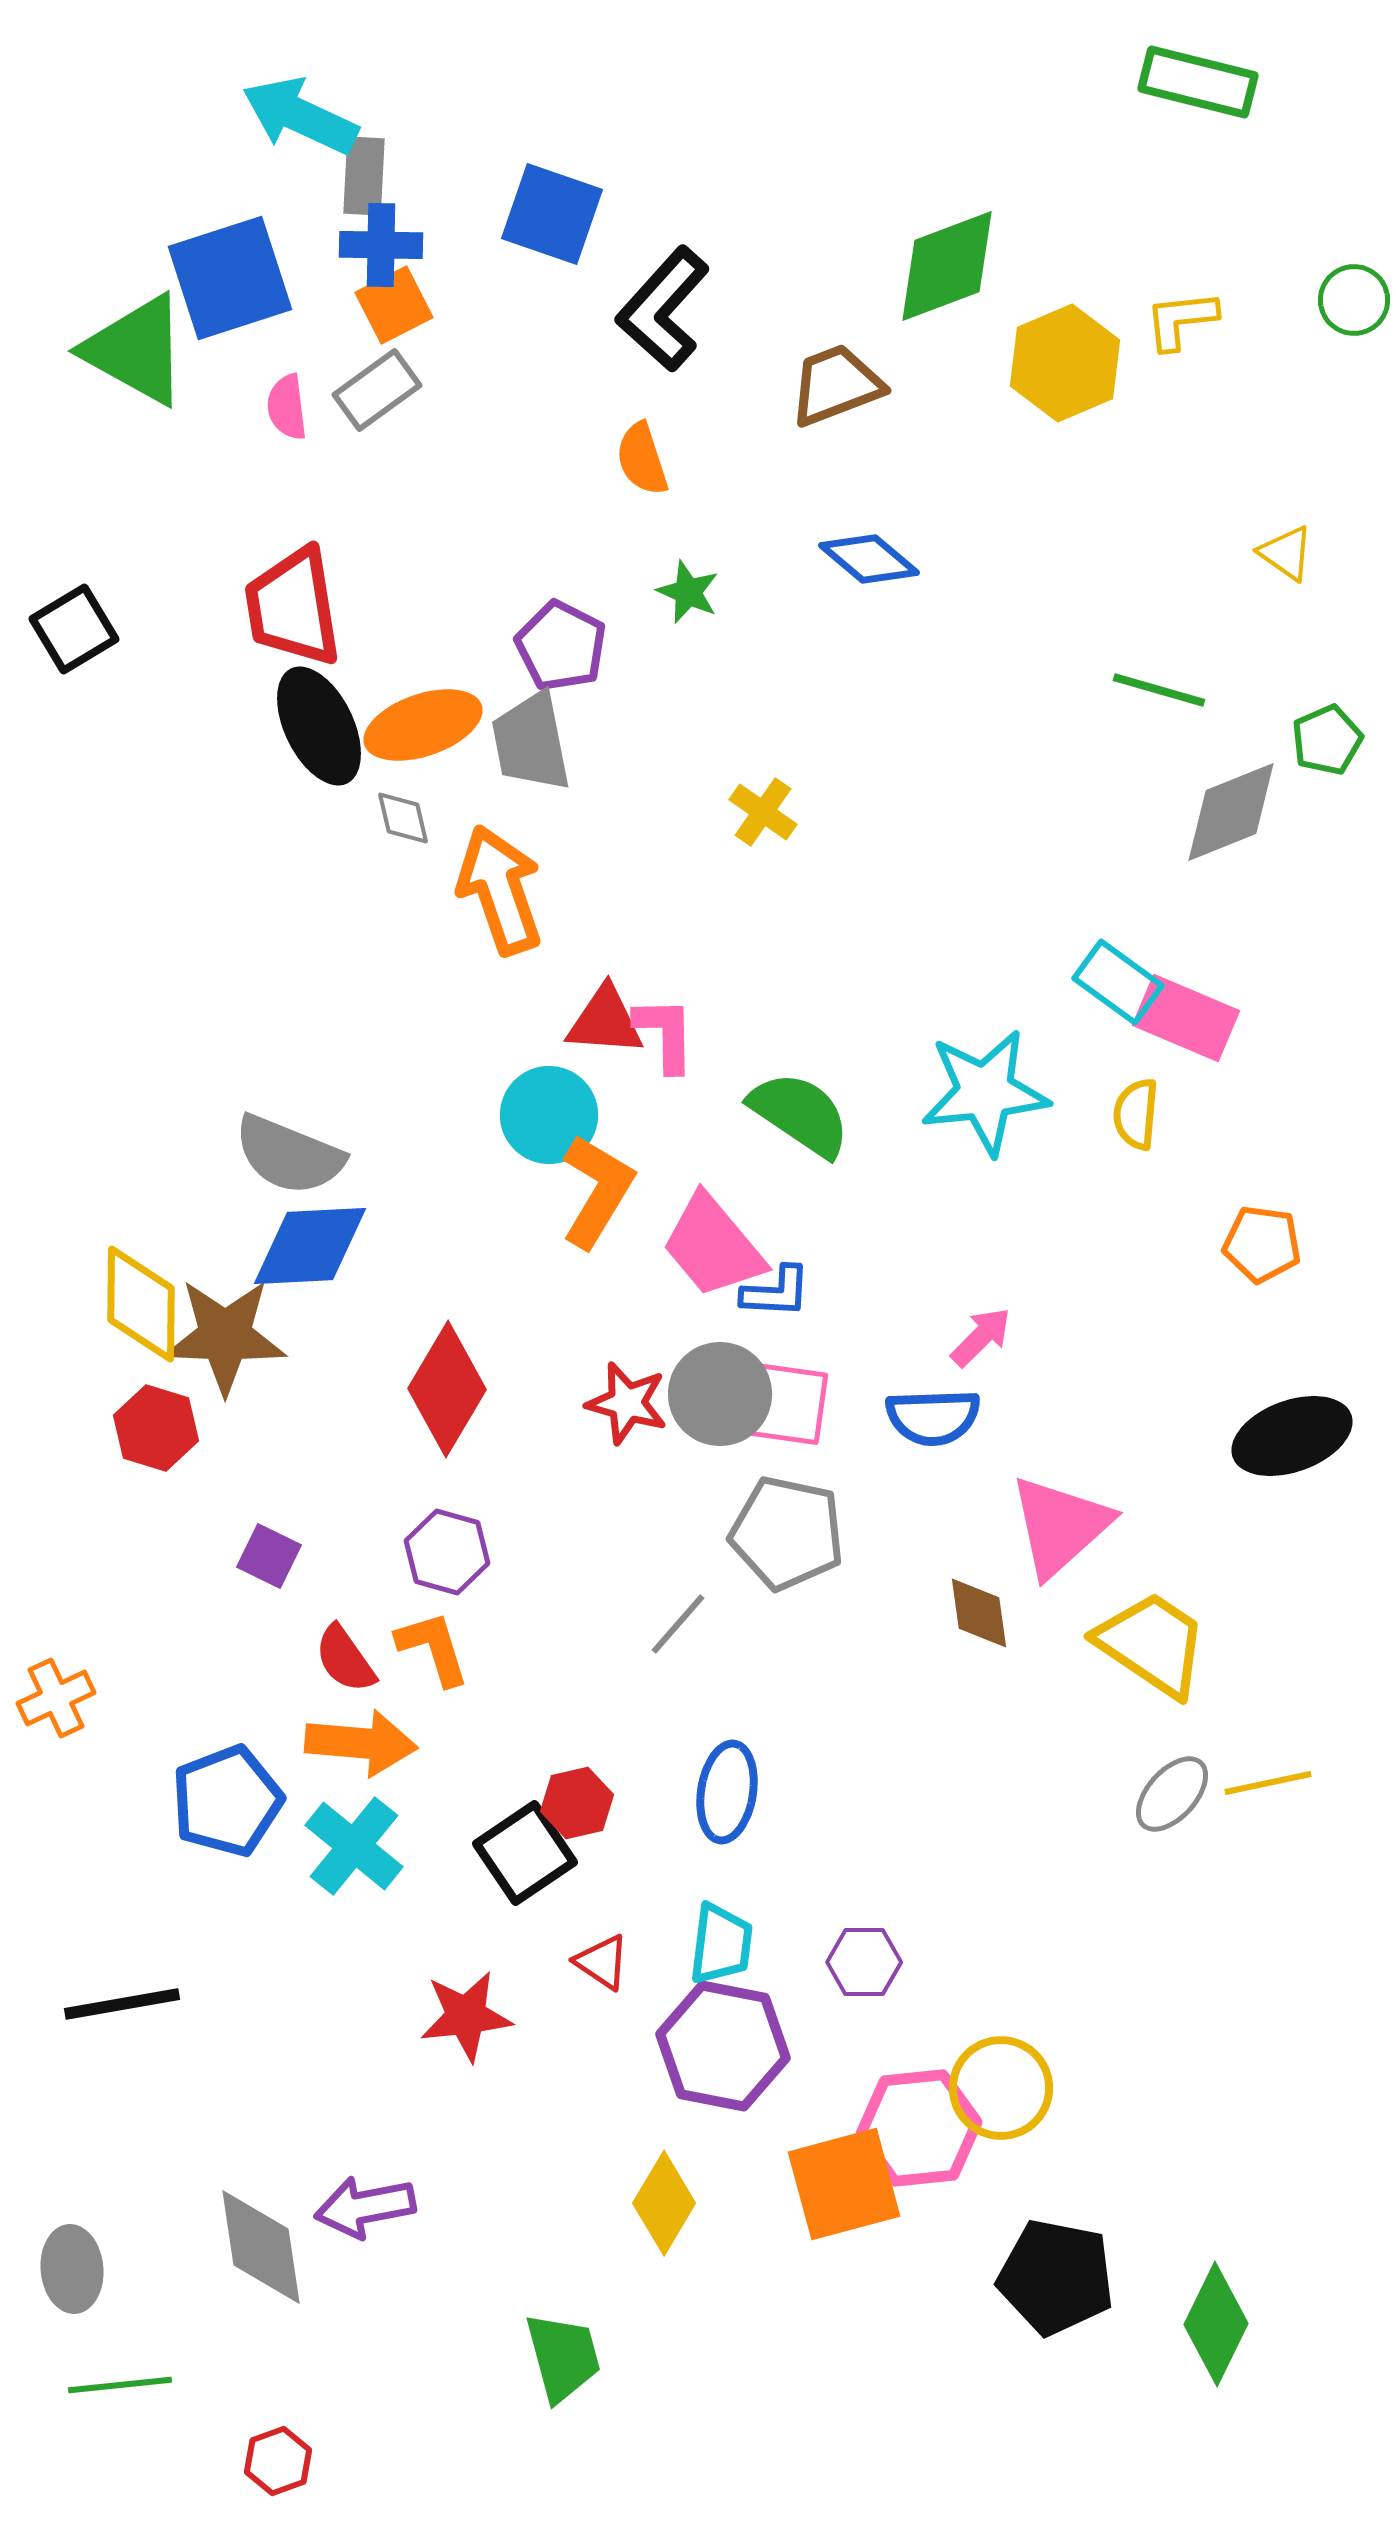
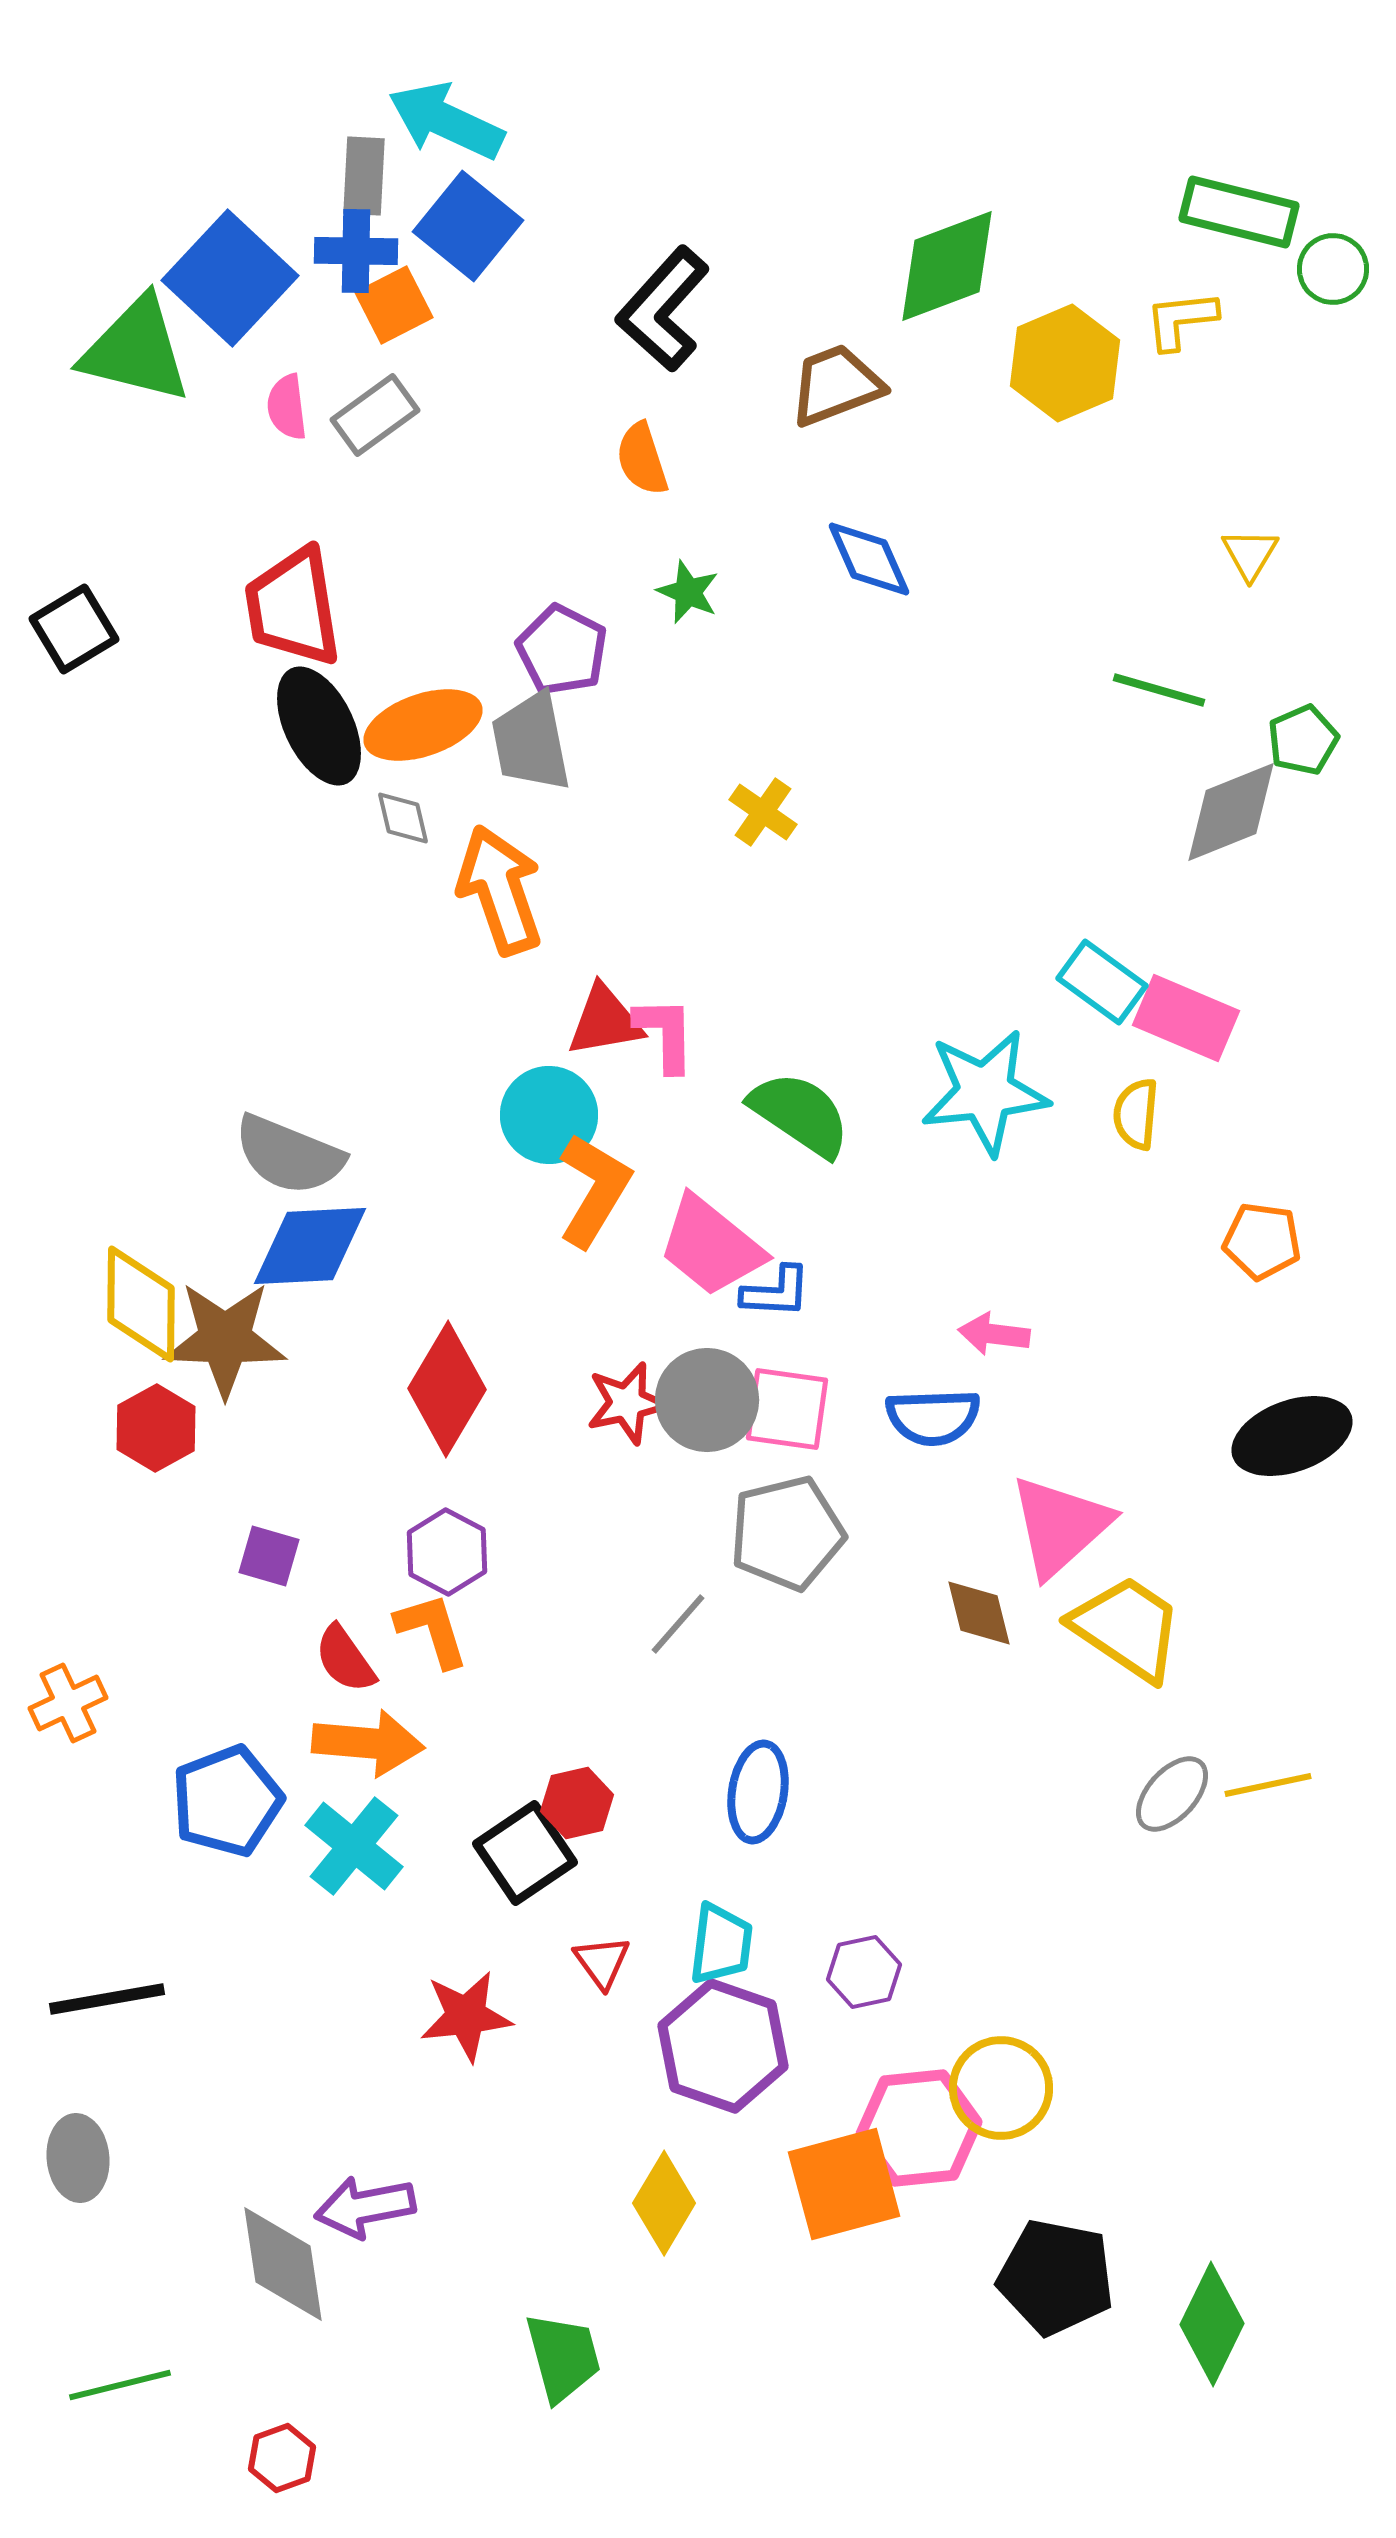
green rectangle at (1198, 82): moved 41 px right, 130 px down
cyan arrow at (300, 116): moved 146 px right, 5 px down
blue square at (552, 214): moved 84 px left, 12 px down; rotated 20 degrees clockwise
blue cross at (381, 245): moved 25 px left, 6 px down
blue square at (230, 278): rotated 29 degrees counterclockwise
green circle at (1354, 300): moved 21 px left, 31 px up
green triangle at (136, 350): rotated 15 degrees counterclockwise
gray rectangle at (377, 390): moved 2 px left, 25 px down
yellow triangle at (1286, 553): moved 36 px left, 1 px down; rotated 26 degrees clockwise
blue diamond at (869, 559): rotated 26 degrees clockwise
purple pentagon at (561, 646): moved 1 px right, 4 px down
green pentagon at (1327, 740): moved 24 px left
cyan rectangle at (1118, 982): moved 16 px left
red triangle at (605, 1021): rotated 14 degrees counterclockwise
orange L-shape at (597, 1191): moved 3 px left, 1 px up
orange pentagon at (1262, 1244): moved 3 px up
pink trapezoid at (713, 1246): moved 2 px left; rotated 11 degrees counterclockwise
brown star at (225, 1336): moved 3 px down
pink arrow at (981, 1337): moved 13 px right, 3 px up; rotated 128 degrees counterclockwise
gray circle at (720, 1394): moved 13 px left, 6 px down
red star at (627, 1403): rotated 28 degrees counterclockwise
pink square at (787, 1404): moved 5 px down
red hexagon at (156, 1428): rotated 14 degrees clockwise
gray pentagon at (787, 1533): rotated 26 degrees counterclockwise
purple hexagon at (447, 1552): rotated 12 degrees clockwise
purple square at (269, 1556): rotated 10 degrees counterclockwise
brown diamond at (979, 1613): rotated 6 degrees counterclockwise
yellow trapezoid at (1152, 1644): moved 25 px left, 16 px up
orange L-shape at (433, 1648): moved 1 px left, 18 px up
orange cross at (56, 1698): moved 12 px right, 5 px down
orange arrow at (361, 1743): moved 7 px right
yellow line at (1268, 1783): moved 2 px down
blue ellipse at (727, 1792): moved 31 px right
red triangle at (602, 1962): rotated 20 degrees clockwise
purple hexagon at (864, 1962): moved 10 px down; rotated 12 degrees counterclockwise
black line at (122, 2004): moved 15 px left, 5 px up
purple hexagon at (723, 2046): rotated 8 degrees clockwise
gray diamond at (261, 2247): moved 22 px right, 17 px down
gray ellipse at (72, 2269): moved 6 px right, 111 px up
green diamond at (1216, 2324): moved 4 px left
green line at (120, 2385): rotated 8 degrees counterclockwise
red hexagon at (278, 2461): moved 4 px right, 3 px up
